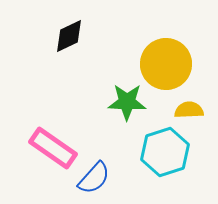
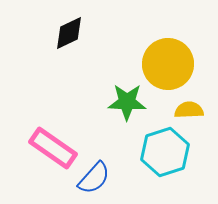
black diamond: moved 3 px up
yellow circle: moved 2 px right
